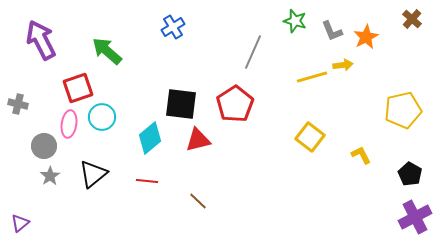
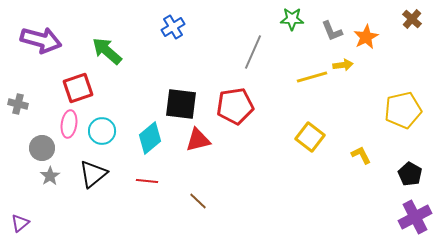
green star: moved 3 px left, 2 px up; rotated 15 degrees counterclockwise
purple arrow: rotated 132 degrees clockwise
red pentagon: moved 2 px down; rotated 24 degrees clockwise
cyan circle: moved 14 px down
gray circle: moved 2 px left, 2 px down
